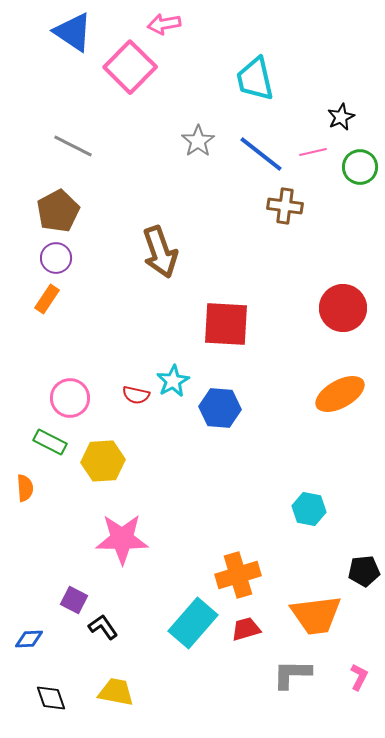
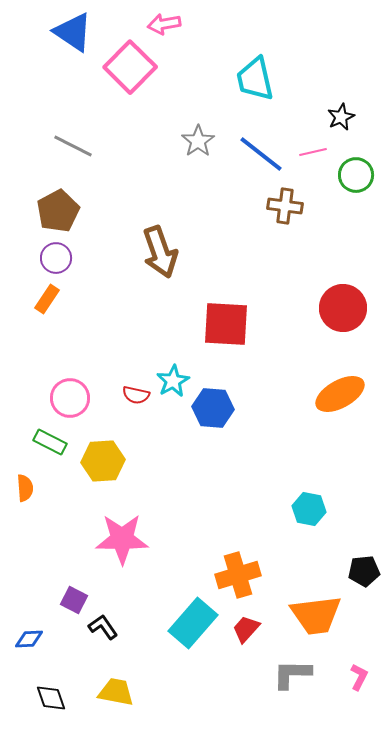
green circle: moved 4 px left, 8 px down
blue hexagon: moved 7 px left
red trapezoid: rotated 32 degrees counterclockwise
